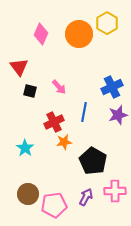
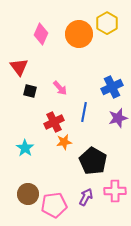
pink arrow: moved 1 px right, 1 px down
purple star: moved 3 px down
